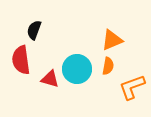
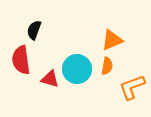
orange semicircle: moved 1 px left
